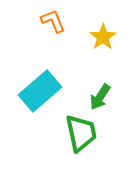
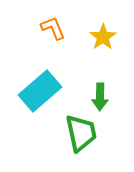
orange L-shape: moved 7 px down
green arrow: rotated 32 degrees counterclockwise
